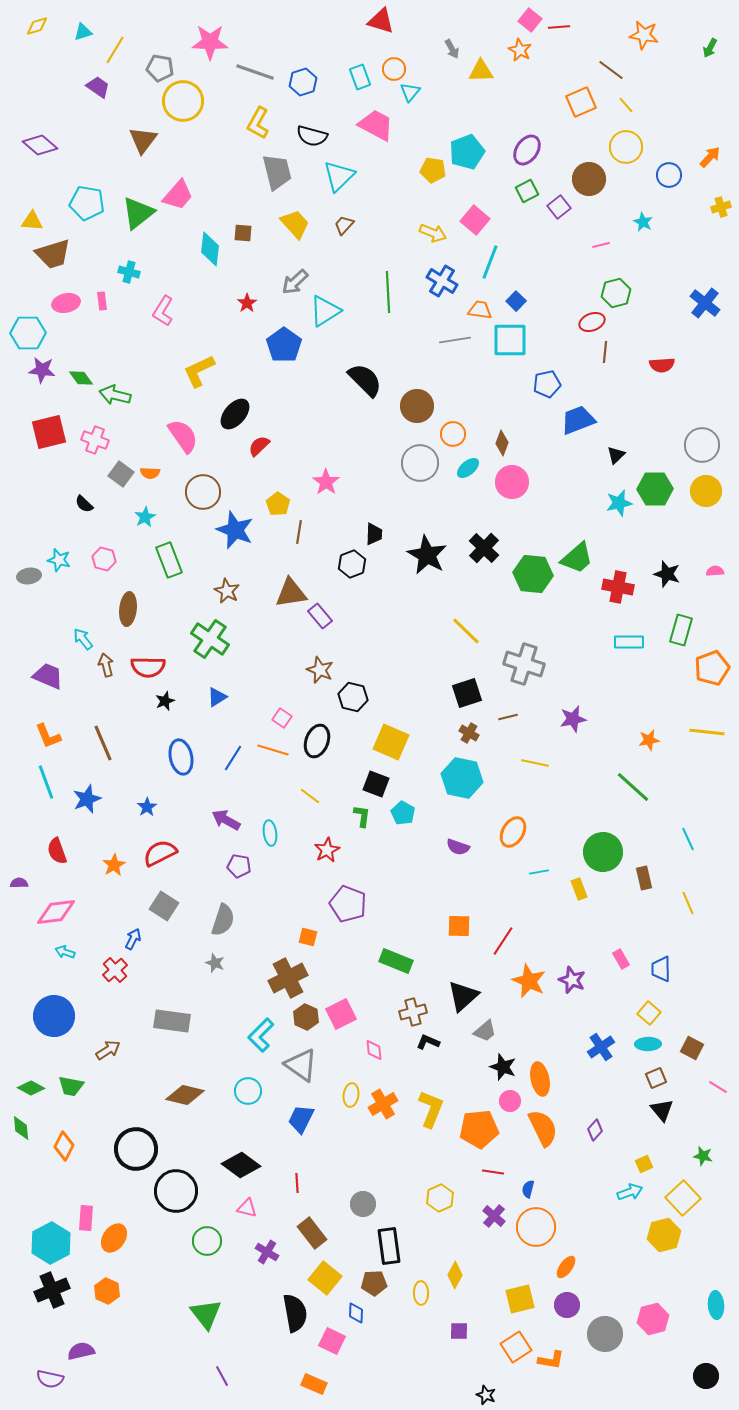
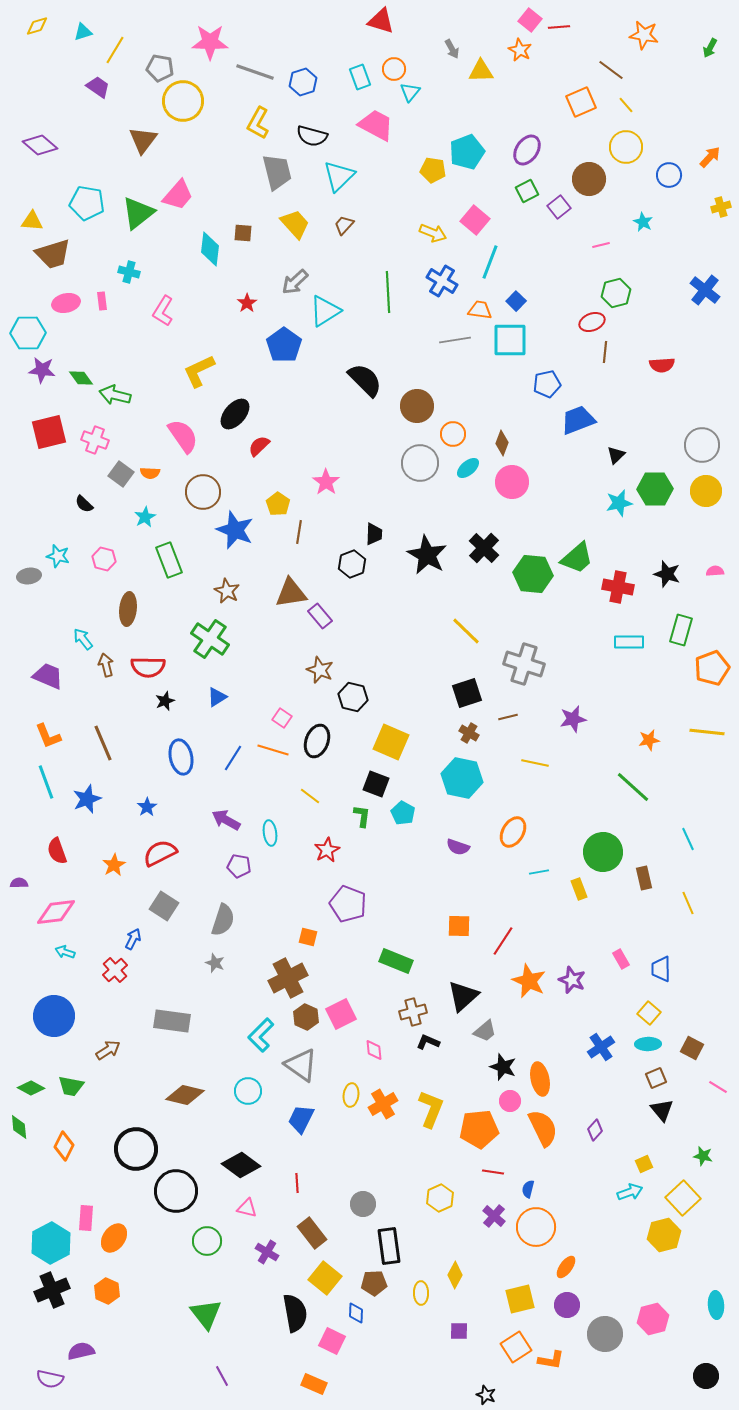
blue cross at (705, 303): moved 13 px up
cyan star at (59, 560): moved 1 px left, 4 px up
green diamond at (21, 1128): moved 2 px left, 1 px up
